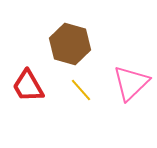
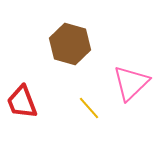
red trapezoid: moved 6 px left, 16 px down; rotated 9 degrees clockwise
yellow line: moved 8 px right, 18 px down
